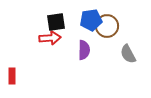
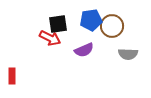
black square: moved 2 px right, 2 px down
brown circle: moved 5 px right
red arrow: rotated 30 degrees clockwise
purple semicircle: rotated 66 degrees clockwise
gray semicircle: rotated 60 degrees counterclockwise
